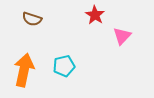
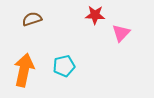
red star: rotated 30 degrees counterclockwise
brown semicircle: rotated 144 degrees clockwise
pink triangle: moved 1 px left, 3 px up
